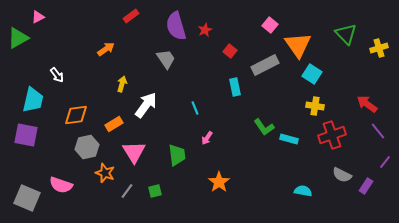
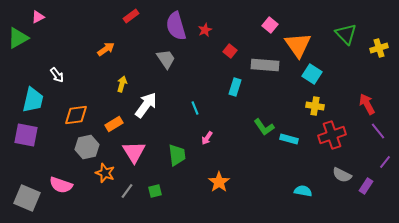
gray rectangle at (265, 65): rotated 32 degrees clockwise
cyan rectangle at (235, 87): rotated 30 degrees clockwise
red arrow at (367, 104): rotated 25 degrees clockwise
